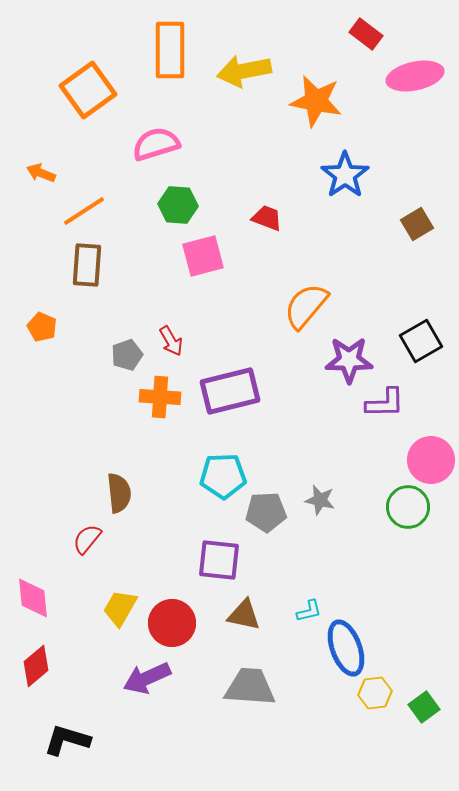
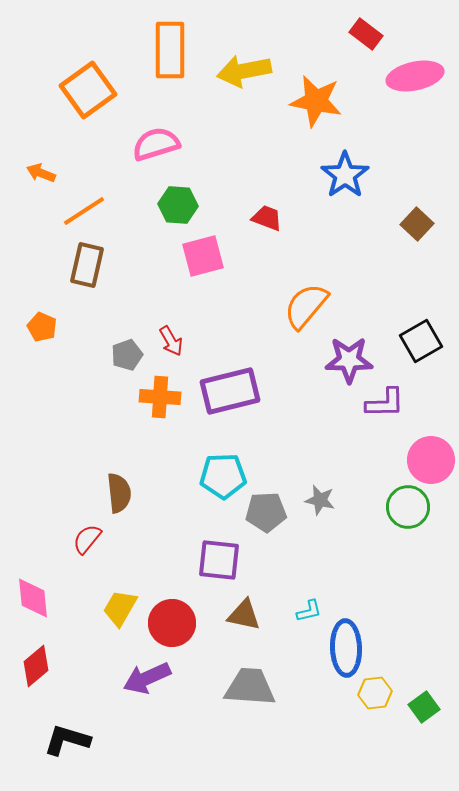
brown square at (417, 224): rotated 16 degrees counterclockwise
brown rectangle at (87, 265): rotated 9 degrees clockwise
blue ellipse at (346, 648): rotated 18 degrees clockwise
